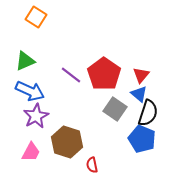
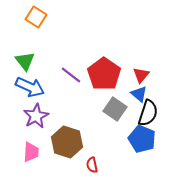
green triangle: rotated 45 degrees counterclockwise
blue arrow: moved 4 px up
pink trapezoid: rotated 25 degrees counterclockwise
